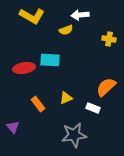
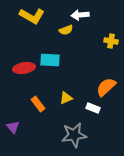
yellow cross: moved 2 px right, 2 px down
